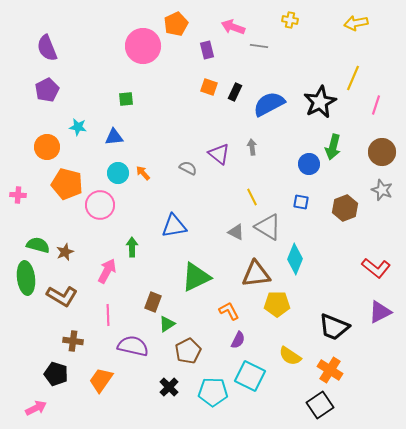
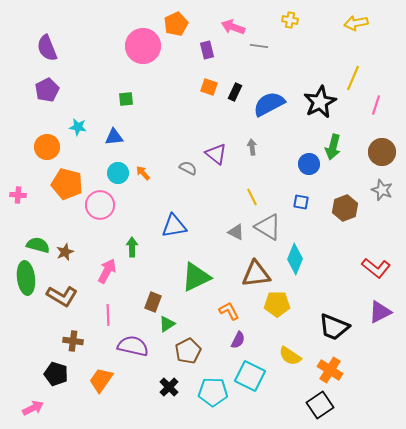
purple triangle at (219, 154): moved 3 px left
pink arrow at (36, 408): moved 3 px left
